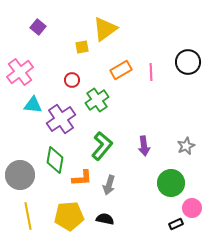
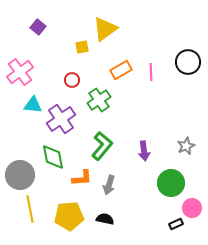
green cross: moved 2 px right
purple arrow: moved 5 px down
green diamond: moved 2 px left, 3 px up; rotated 20 degrees counterclockwise
yellow line: moved 2 px right, 7 px up
